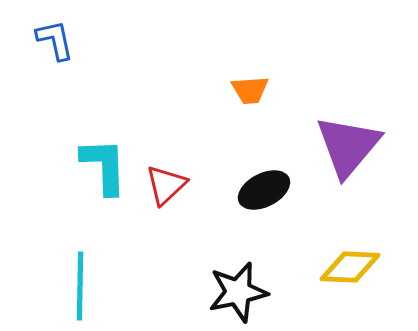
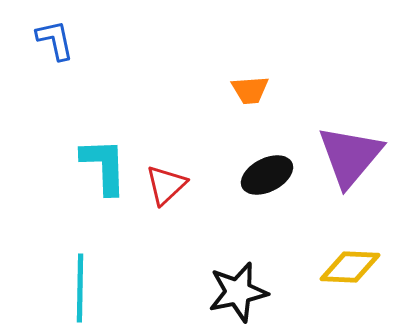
purple triangle: moved 2 px right, 10 px down
black ellipse: moved 3 px right, 15 px up
cyan line: moved 2 px down
